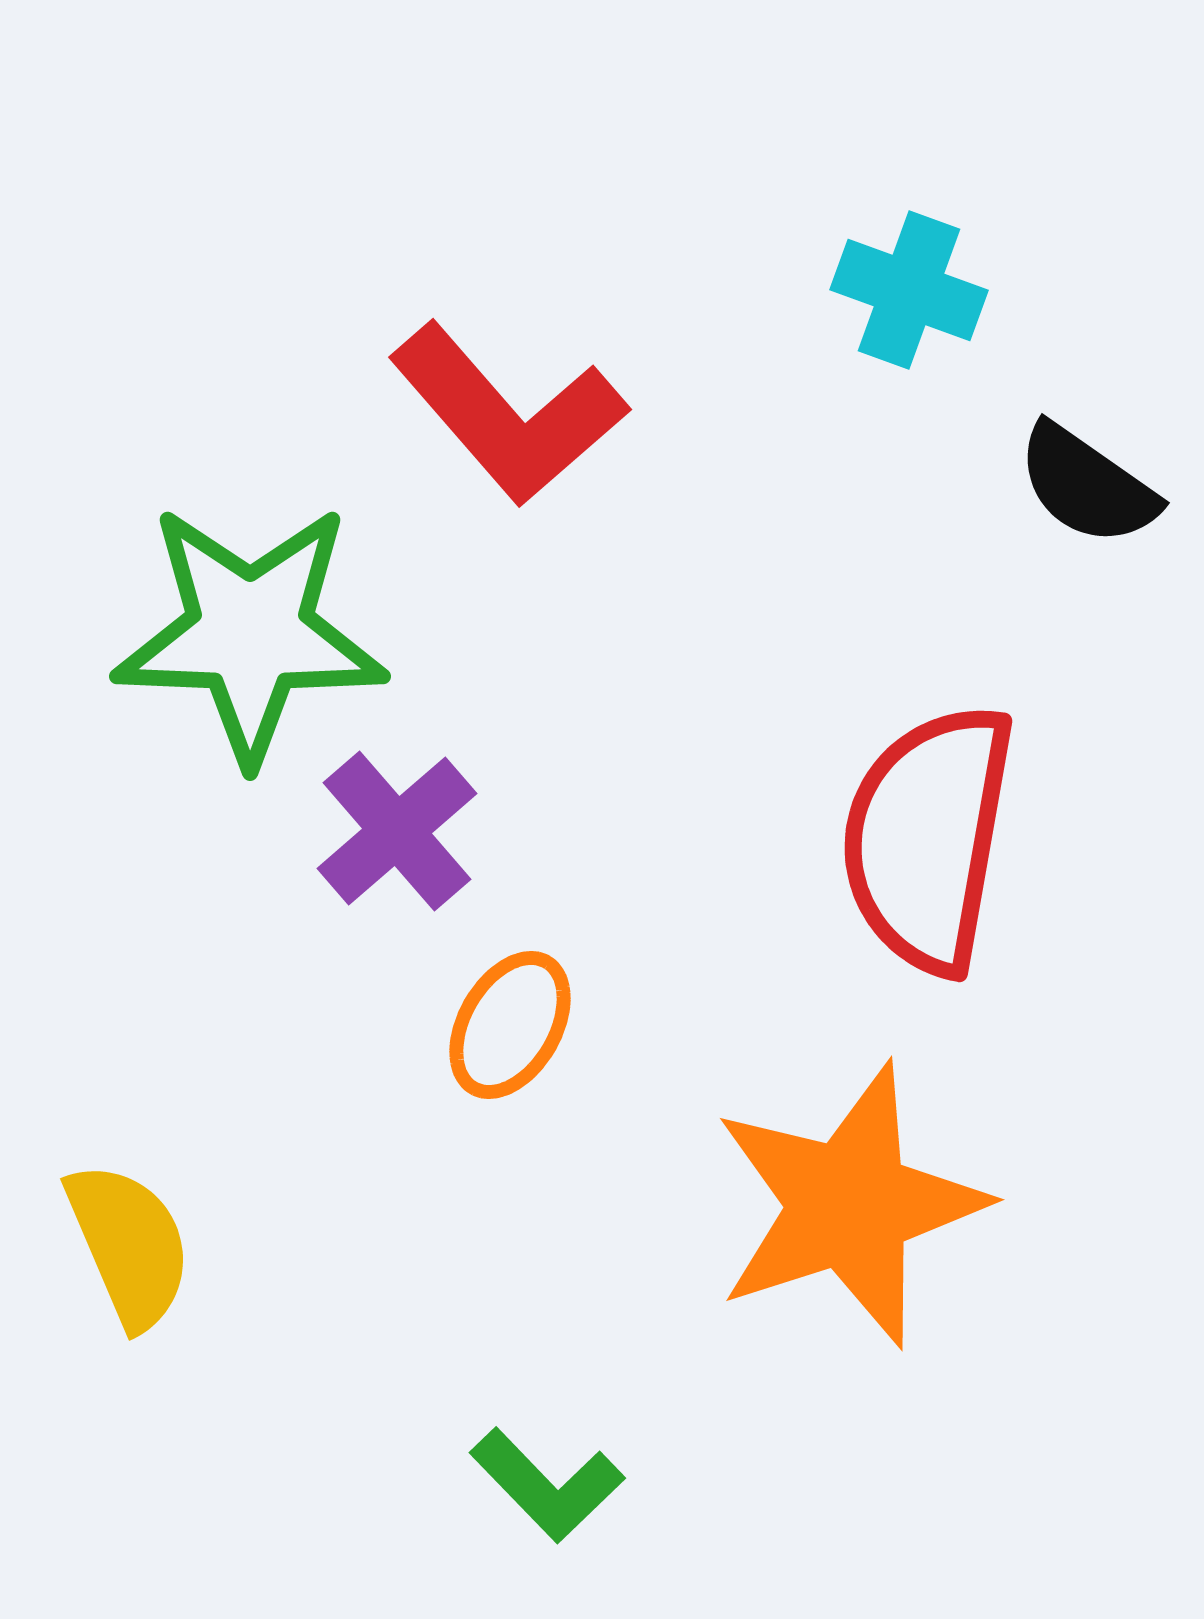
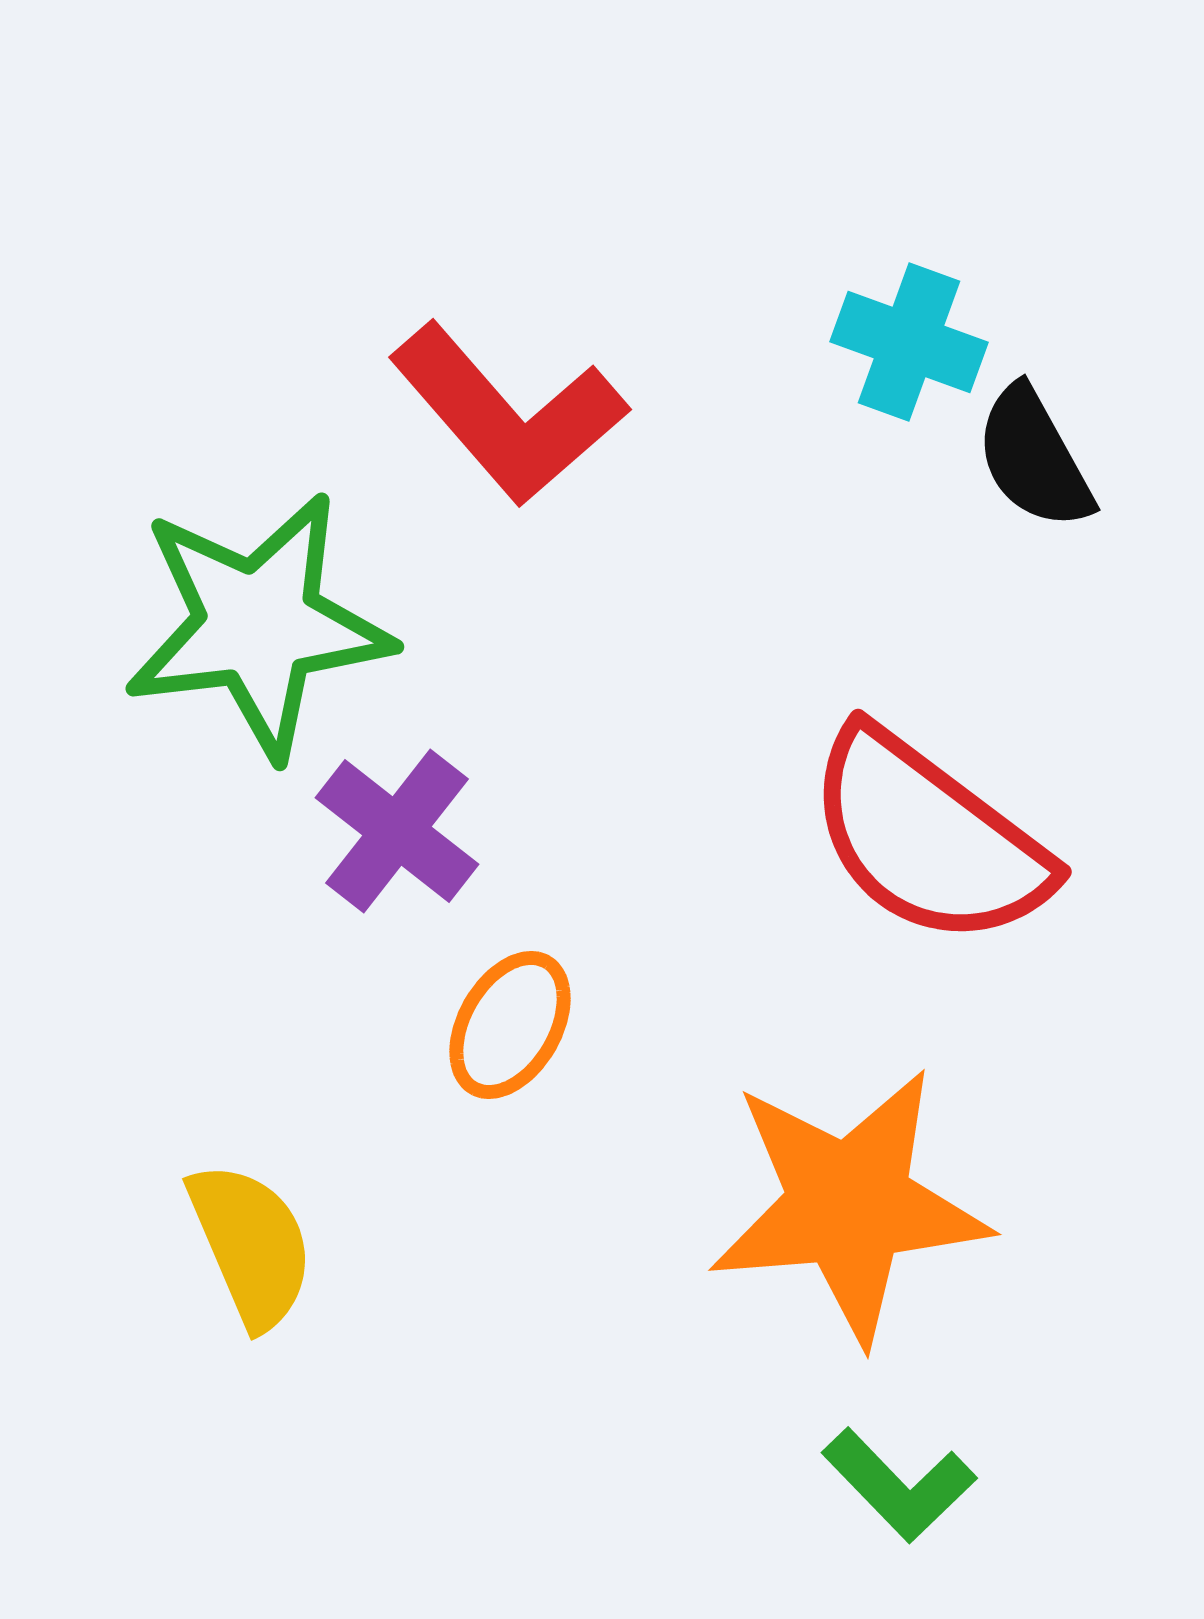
cyan cross: moved 52 px down
black semicircle: moved 53 px left, 27 px up; rotated 26 degrees clockwise
green star: moved 8 px right, 8 px up; rotated 9 degrees counterclockwise
purple cross: rotated 11 degrees counterclockwise
red semicircle: rotated 63 degrees counterclockwise
orange star: rotated 13 degrees clockwise
yellow semicircle: moved 122 px right
green L-shape: moved 352 px right
